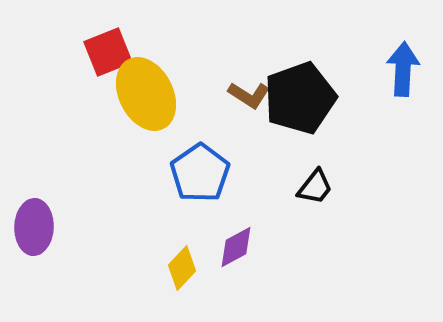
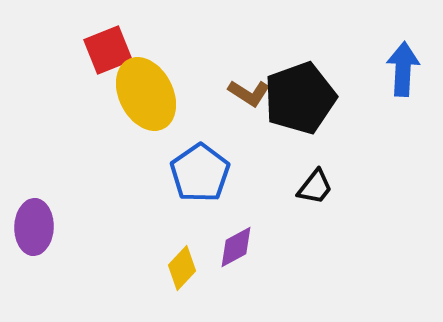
red square: moved 2 px up
brown L-shape: moved 2 px up
